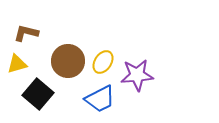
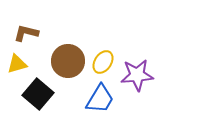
blue trapezoid: rotated 32 degrees counterclockwise
